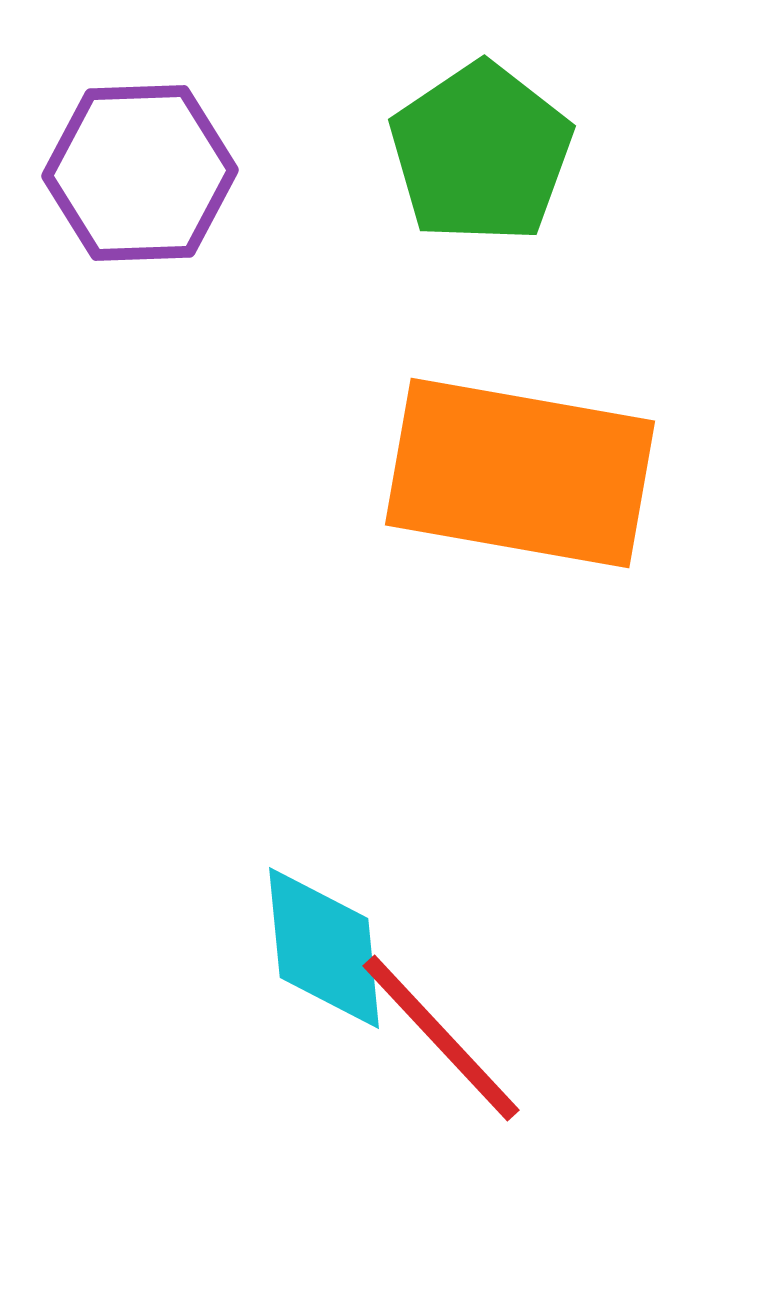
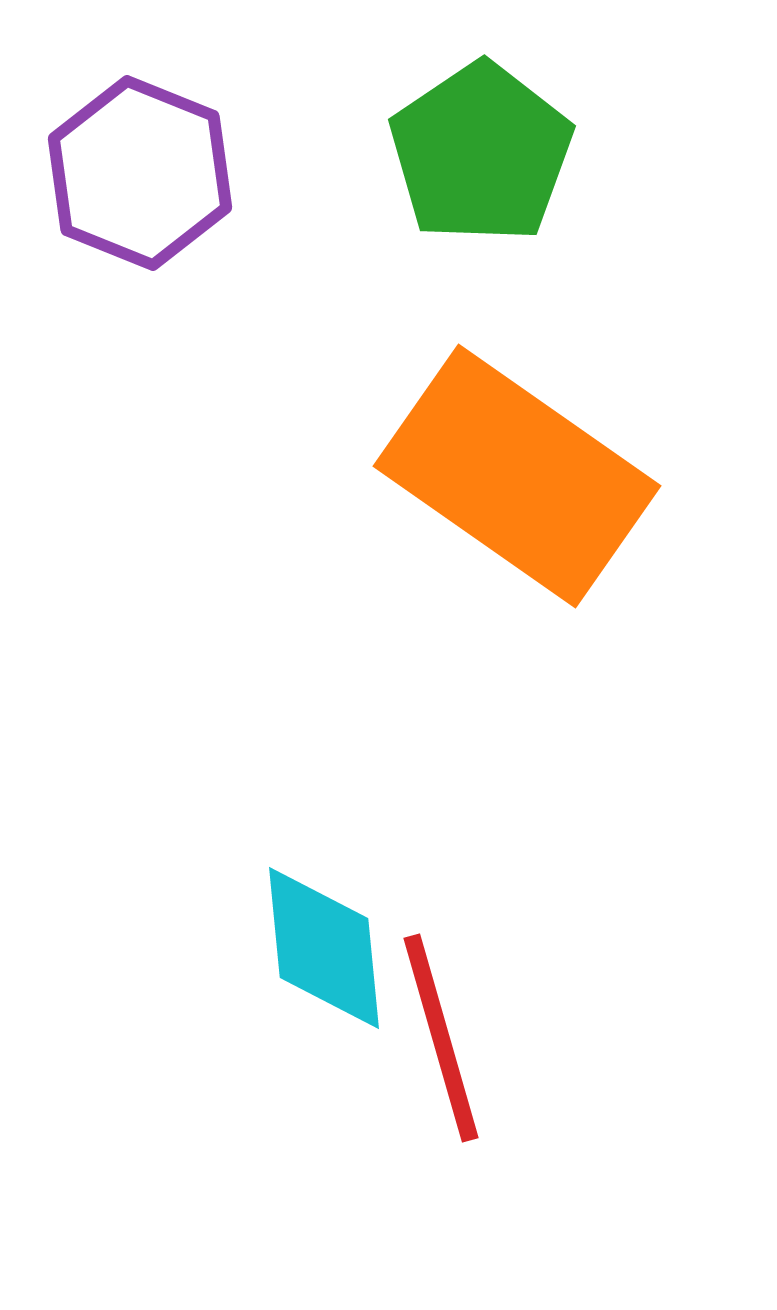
purple hexagon: rotated 24 degrees clockwise
orange rectangle: moved 3 px left, 3 px down; rotated 25 degrees clockwise
red line: rotated 27 degrees clockwise
